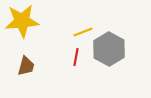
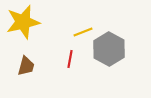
yellow star: moved 1 px right, 1 px down; rotated 8 degrees counterclockwise
red line: moved 6 px left, 2 px down
